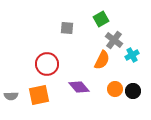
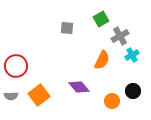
gray cross: moved 6 px right, 4 px up; rotated 24 degrees clockwise
red circle: moved 31 px left, 2 px down
orange circle: moved 3 px left, 12 px down
orange square: rotated 25 degrees counterclockwise
